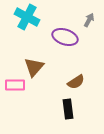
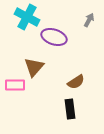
purple ellipse: moved 11 px left
black rectangle: moved 2 px right
